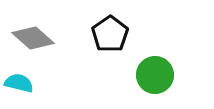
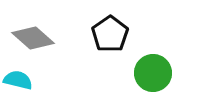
green circle: moved 2 px left, 2 px up
cyan semicircle: moved 1 px left, 3 px up
